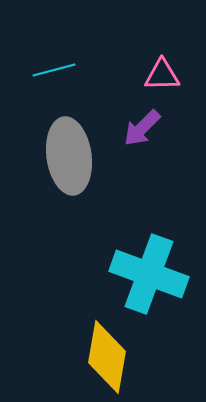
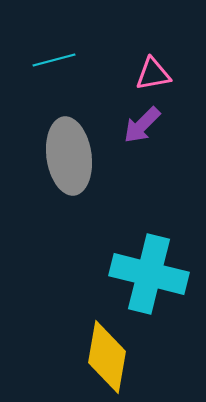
cyan line: moved 10 px up
pink triangle: moved 9 px left, 1 px up; rotated 9 degrees counterclockwise
purple arrow: moved 3 px up
cyan cross: rotated 6 degrees counterclockwise
